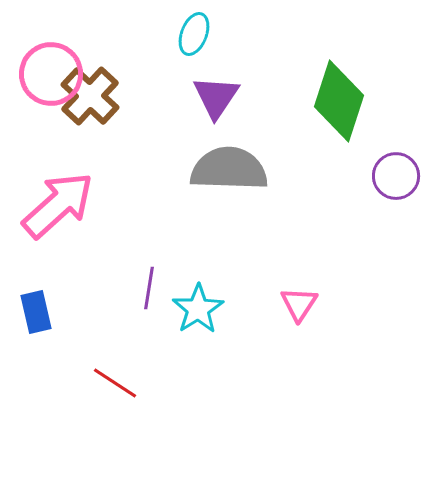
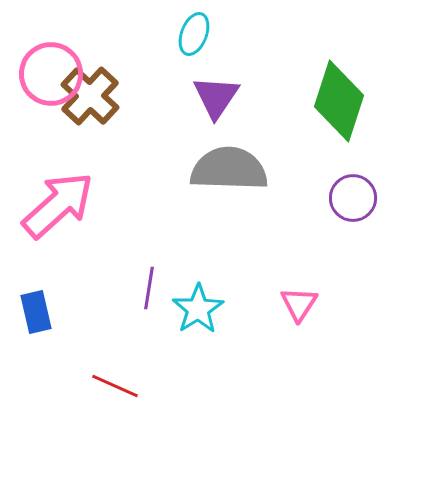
purple circle: moved 43 px left, 22 px down
red line: moved 3 px down; rotated 9 degrees counterclockwise
